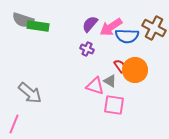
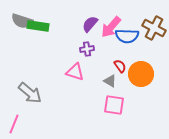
gray semicircle: moved 1 px left, 1 px down
pink arrow: rotated 15 degrees counterclockwise
purple cross: rotated 32 degrees counterclockwise
orange circle: moved 6 px right, 4 px down
pink triangle: moved 20 px left, 14 px up
